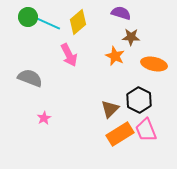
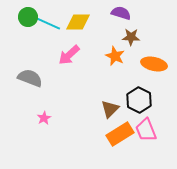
yellow diamond: rotated 40 degrees clockwise
pink arrow: rotated 75 degrees clockwise
